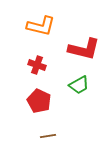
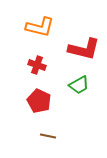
orange L-shape: moved 1 px left, 1 px down
brown line: rotated 21 degrees clockwise
